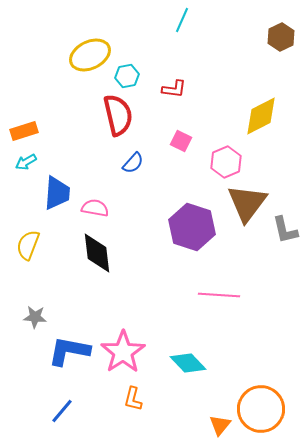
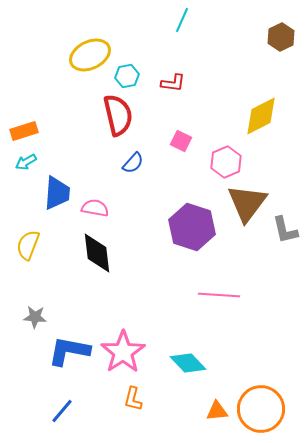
red L-shape: moved 1 px left, 6 px up
orange triangle: moved 3 px left, 14 px up; rotated 45 degrees clockwise
